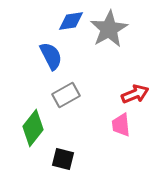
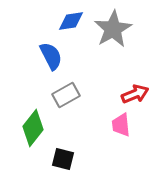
gray star: moved 4 px right
